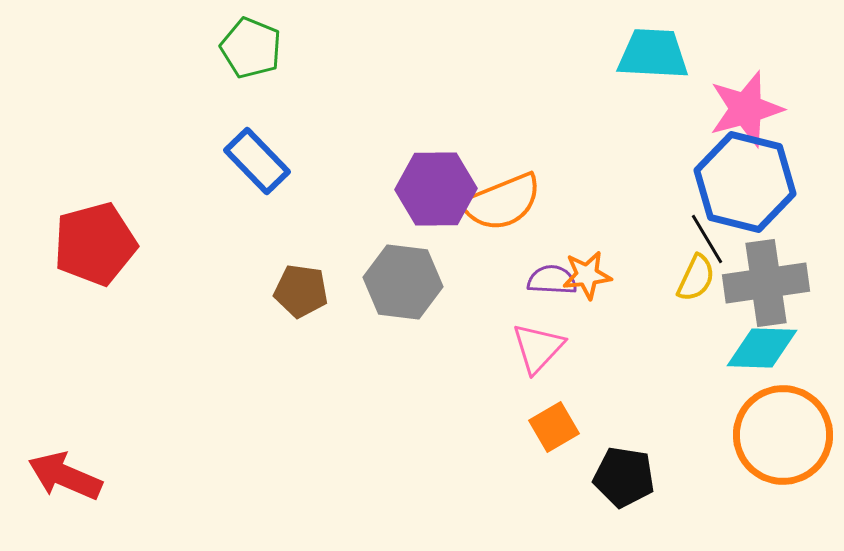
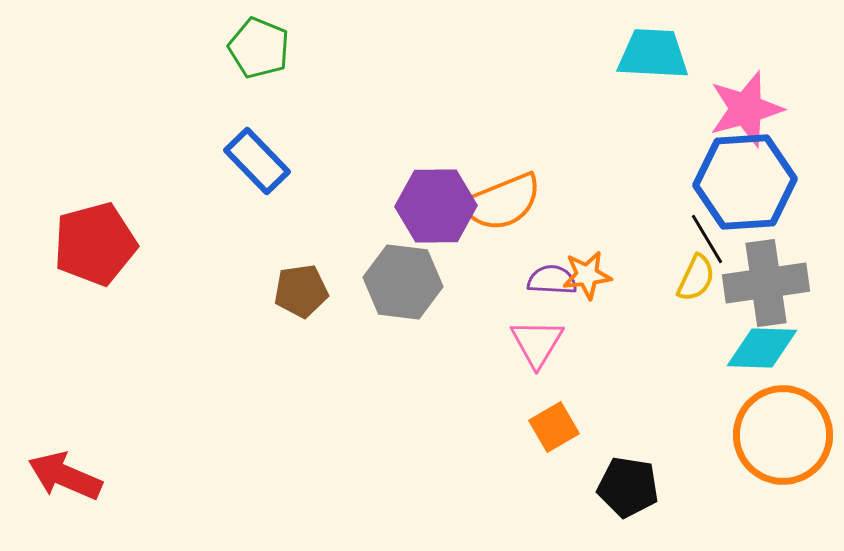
green pentagon: moved 8 px right
blue hexagon: rotated 18 degrees counterclockwise
purple hexagon: moved 17 px down
brown pentagon: rotated 16 degrees counterclockwise
pink triangle: moved 1 px left, 5 px up; rotated 12 degrees counterclockwise
black pentagon: moved 4 px right, 10 px down
